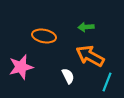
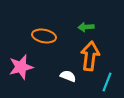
orange arrow: rotated 68 degrees clockwise
white semicircle: rotated 42 degrees counterclockwise
